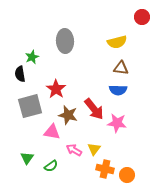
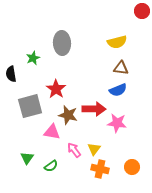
red circle: moved 6 px up
gray ellipse: moved 3 px left, 2 px down
green star: moved 1 px right, 1 px down
black semicircle: moved 9 px left
blue semicircle: rotated 24 degrees counterclockwise
red arrow: rotated 50 degrees counterclockwise
pink arrow: rotated 21 degrees clockwise
orange cross: moved 5 px left
orange circle: moved 5 px right, 8 px up
